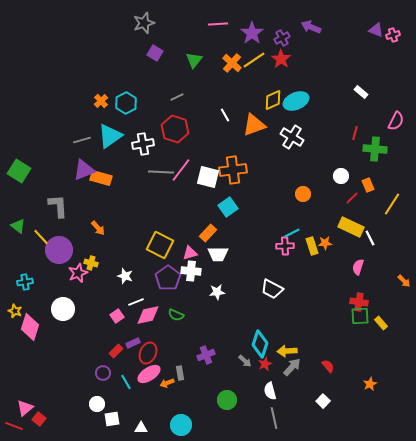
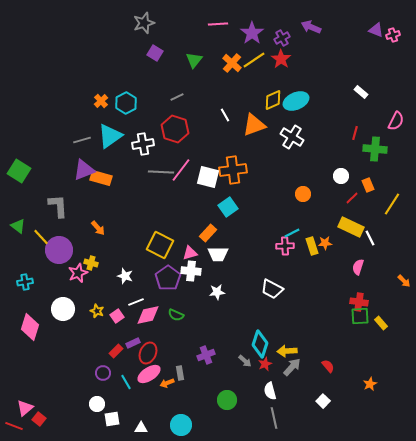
yellow star at (15, 311): moved 82 px right
